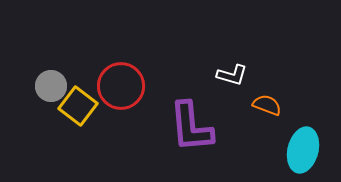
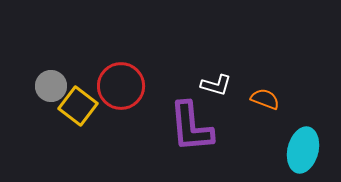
white L-shape: moved 16 px left, 10 px down
orange semicircle: moved 2 px left, 6 px up
